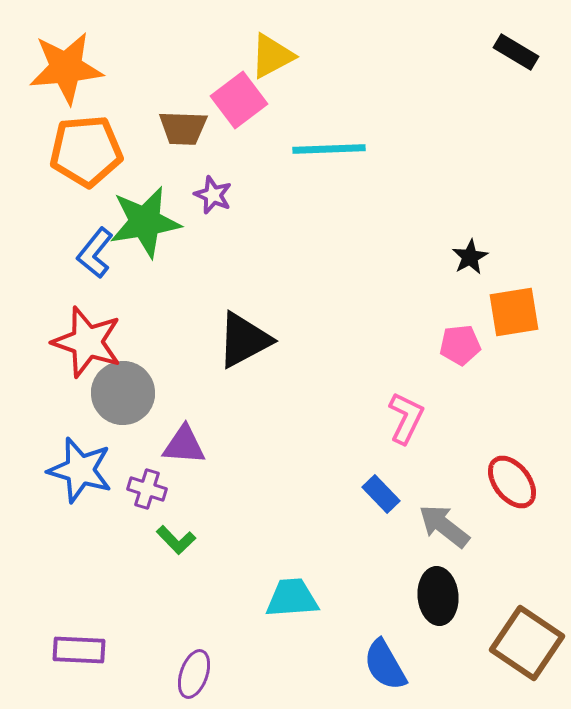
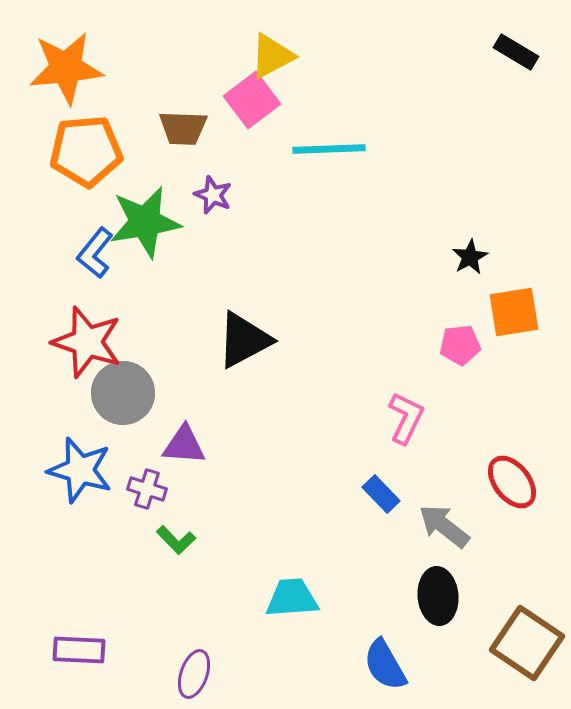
pink square: moved 13 px right
